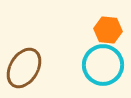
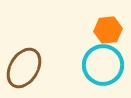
orange hexagon: rotated 12 degrees counterclockwise
